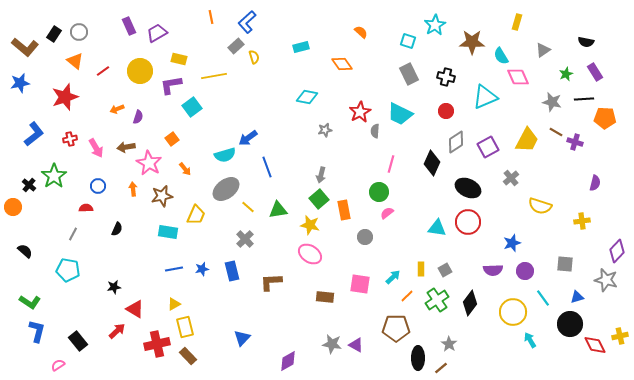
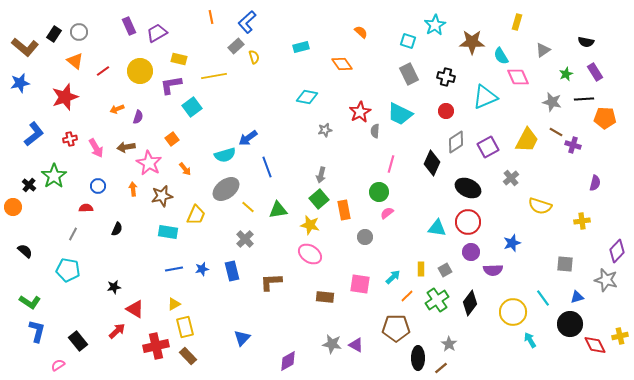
purple cross at (575, 142): moved 2 px left, 3 px down
purple circle at (525, 271): moved 54 px left, 19 px up
red cross at (157, 344): moved 1 px left, 2 px down
